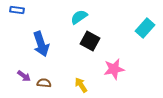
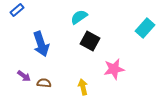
blue rectangle: rotated 48 degrees counterclockwise
yellow arrow: moved 2 px right, 2 px down; rotated 21 degrees clockwise
